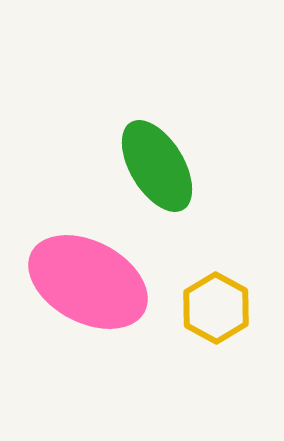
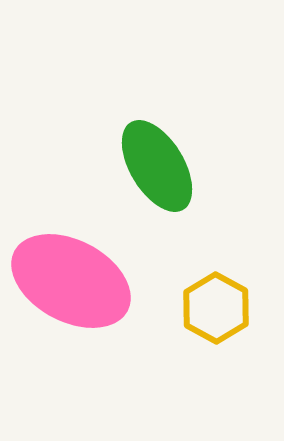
pink ellipse: moved 17 px left, 1 px up
